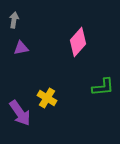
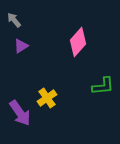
gray arrow: rotated 49 degrees counterclockwise
purple triangle: moved 2 px up; rotated 21 degrees counterclockwise
green L-shape: moved 1 px up
yellow cross: rotated 24 degrees clockwise
